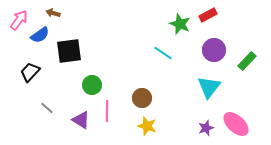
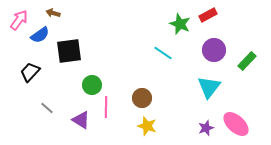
pink line: moved 1 px left, 4 px up
